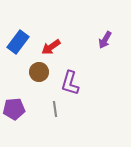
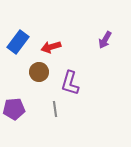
red arrow: rotated 18 degrees clockwise
